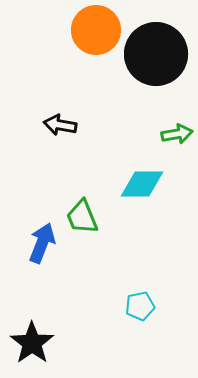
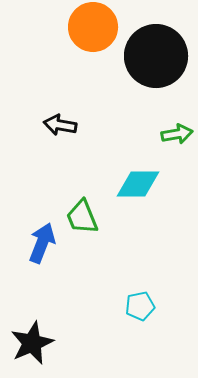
orange circle: moved 3 px left, 3 px up
black circle: moved 2 px down
cyan diamond: moved 4 px left
black star: rotated 12 degrees clockwise
